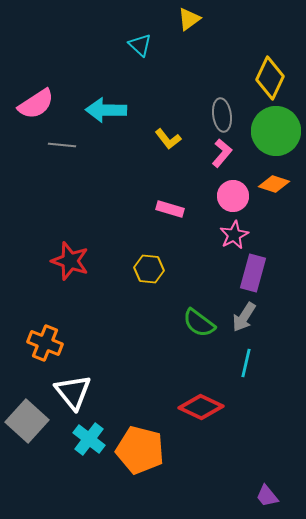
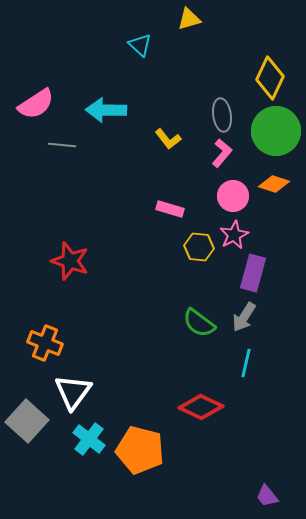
yellow triangle: rotated 20 degrees clockwise
yellow hexagon: moved 50 px right, 22 px up
white triangle: rotated 15 degrees clockwise
